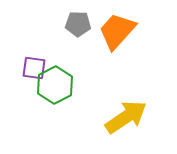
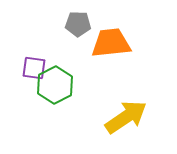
orange trapezoid: moved 6 px left, 12 px down; rotated 42 degrees clockwise
